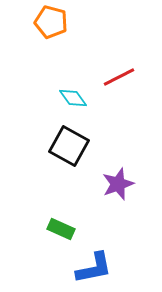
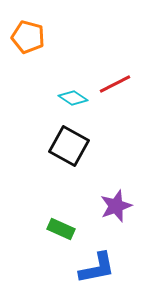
orange pentagon: moved 23 px left, 15 px down
red line: moved 4 px left, 7 px down
cyan diamond: rotated 20 degrees counterclockwise
purple star: moved 2 px left, 22 px down
blue L-shape: moved 3 px right
